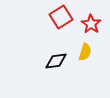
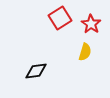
red square: moved 1 px left, 1 px down
black diamond: moved 20 px left, 10 px down
